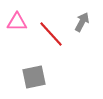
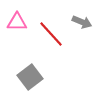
gray arrow: rotated 84 degrees clockwise
gray square: moved 4 px left; rotated 25 degrees counterclockwise
